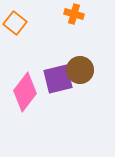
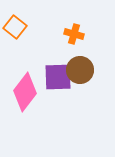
orange cross: moved 20 px down
orange square: moved 4 px down
purple square: moved 2 px up; rotated 12 degrees clockwise
